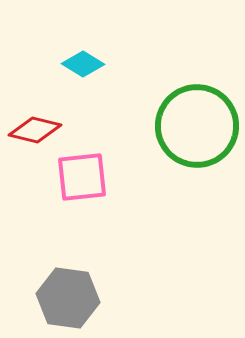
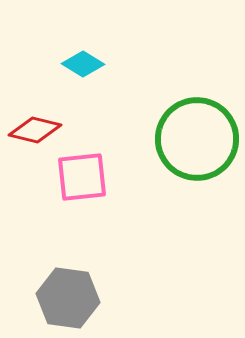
green circle: moved 13 px down
